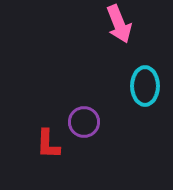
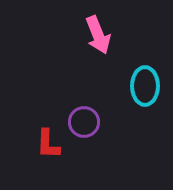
pink arrow: moved 21 px left, 11 px down
